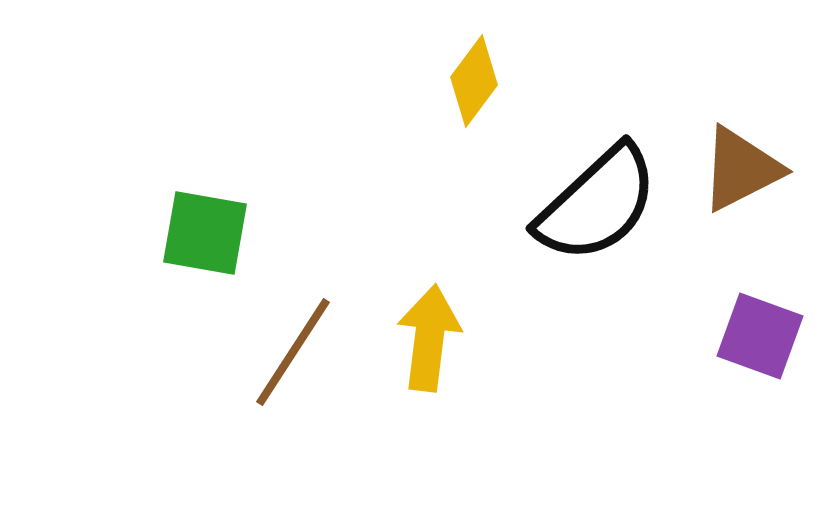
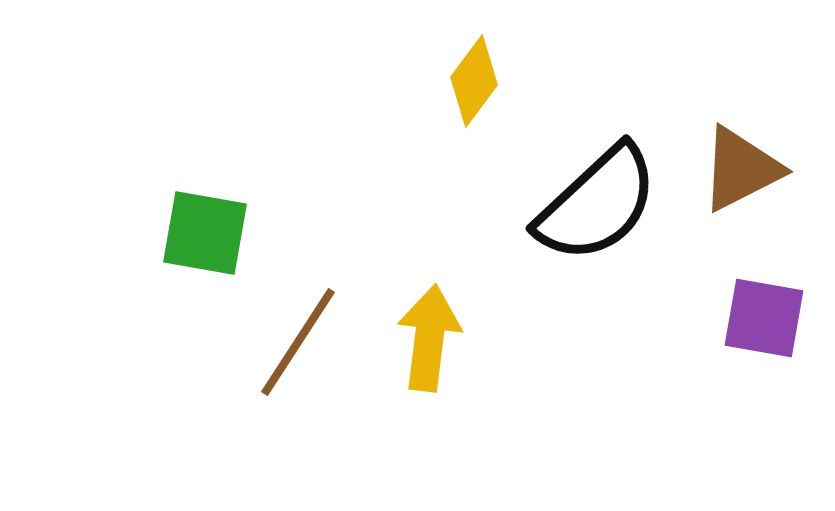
purple square: moved 4 px right, 18 px up; rotated 10 degrees counterclockwise
brown line: moved 5 px right, 10 px up
